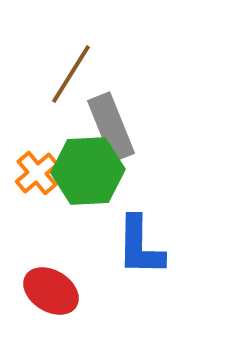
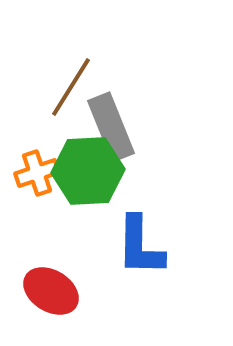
brown line: moved 13 px down
orange cross: rotated 21 degrees clockwise
